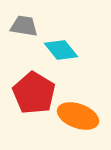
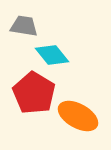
cyan diamond: moved 9 px left, 5 px down
orange ellipse: rotated 9 degrees clockwise
